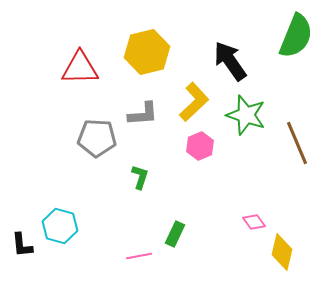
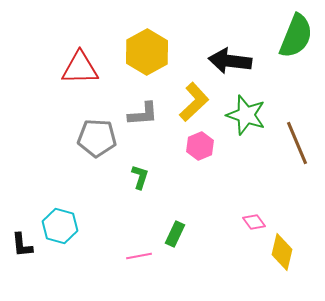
yellow hexagon: rotated 15 degrees counterclockwise
black arrow: rotated 48 degrees counterclockwise
